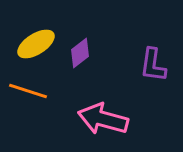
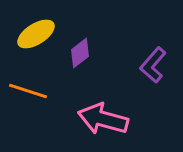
yellow ellipse: moved 10 px up
purple L-shape: rotated 33 degrees clockwise
